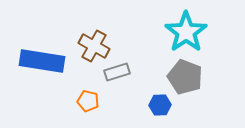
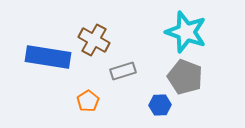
cyan star: rotated 18 degrees counterclockwise
brown cross: moved 6 px up
blue rectangle: moved 6 px right, 4 px up
gray rectangle: moved 6 px right, 1 px up
orange pentagon: rotated 25 degrees clockwise
